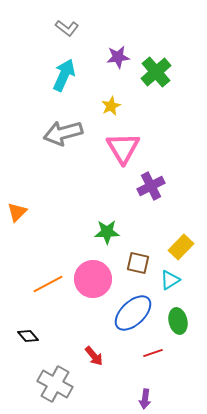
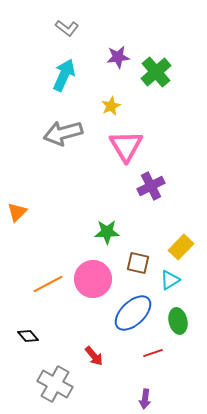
pink triangle: moved 3 px right, 2 px up
